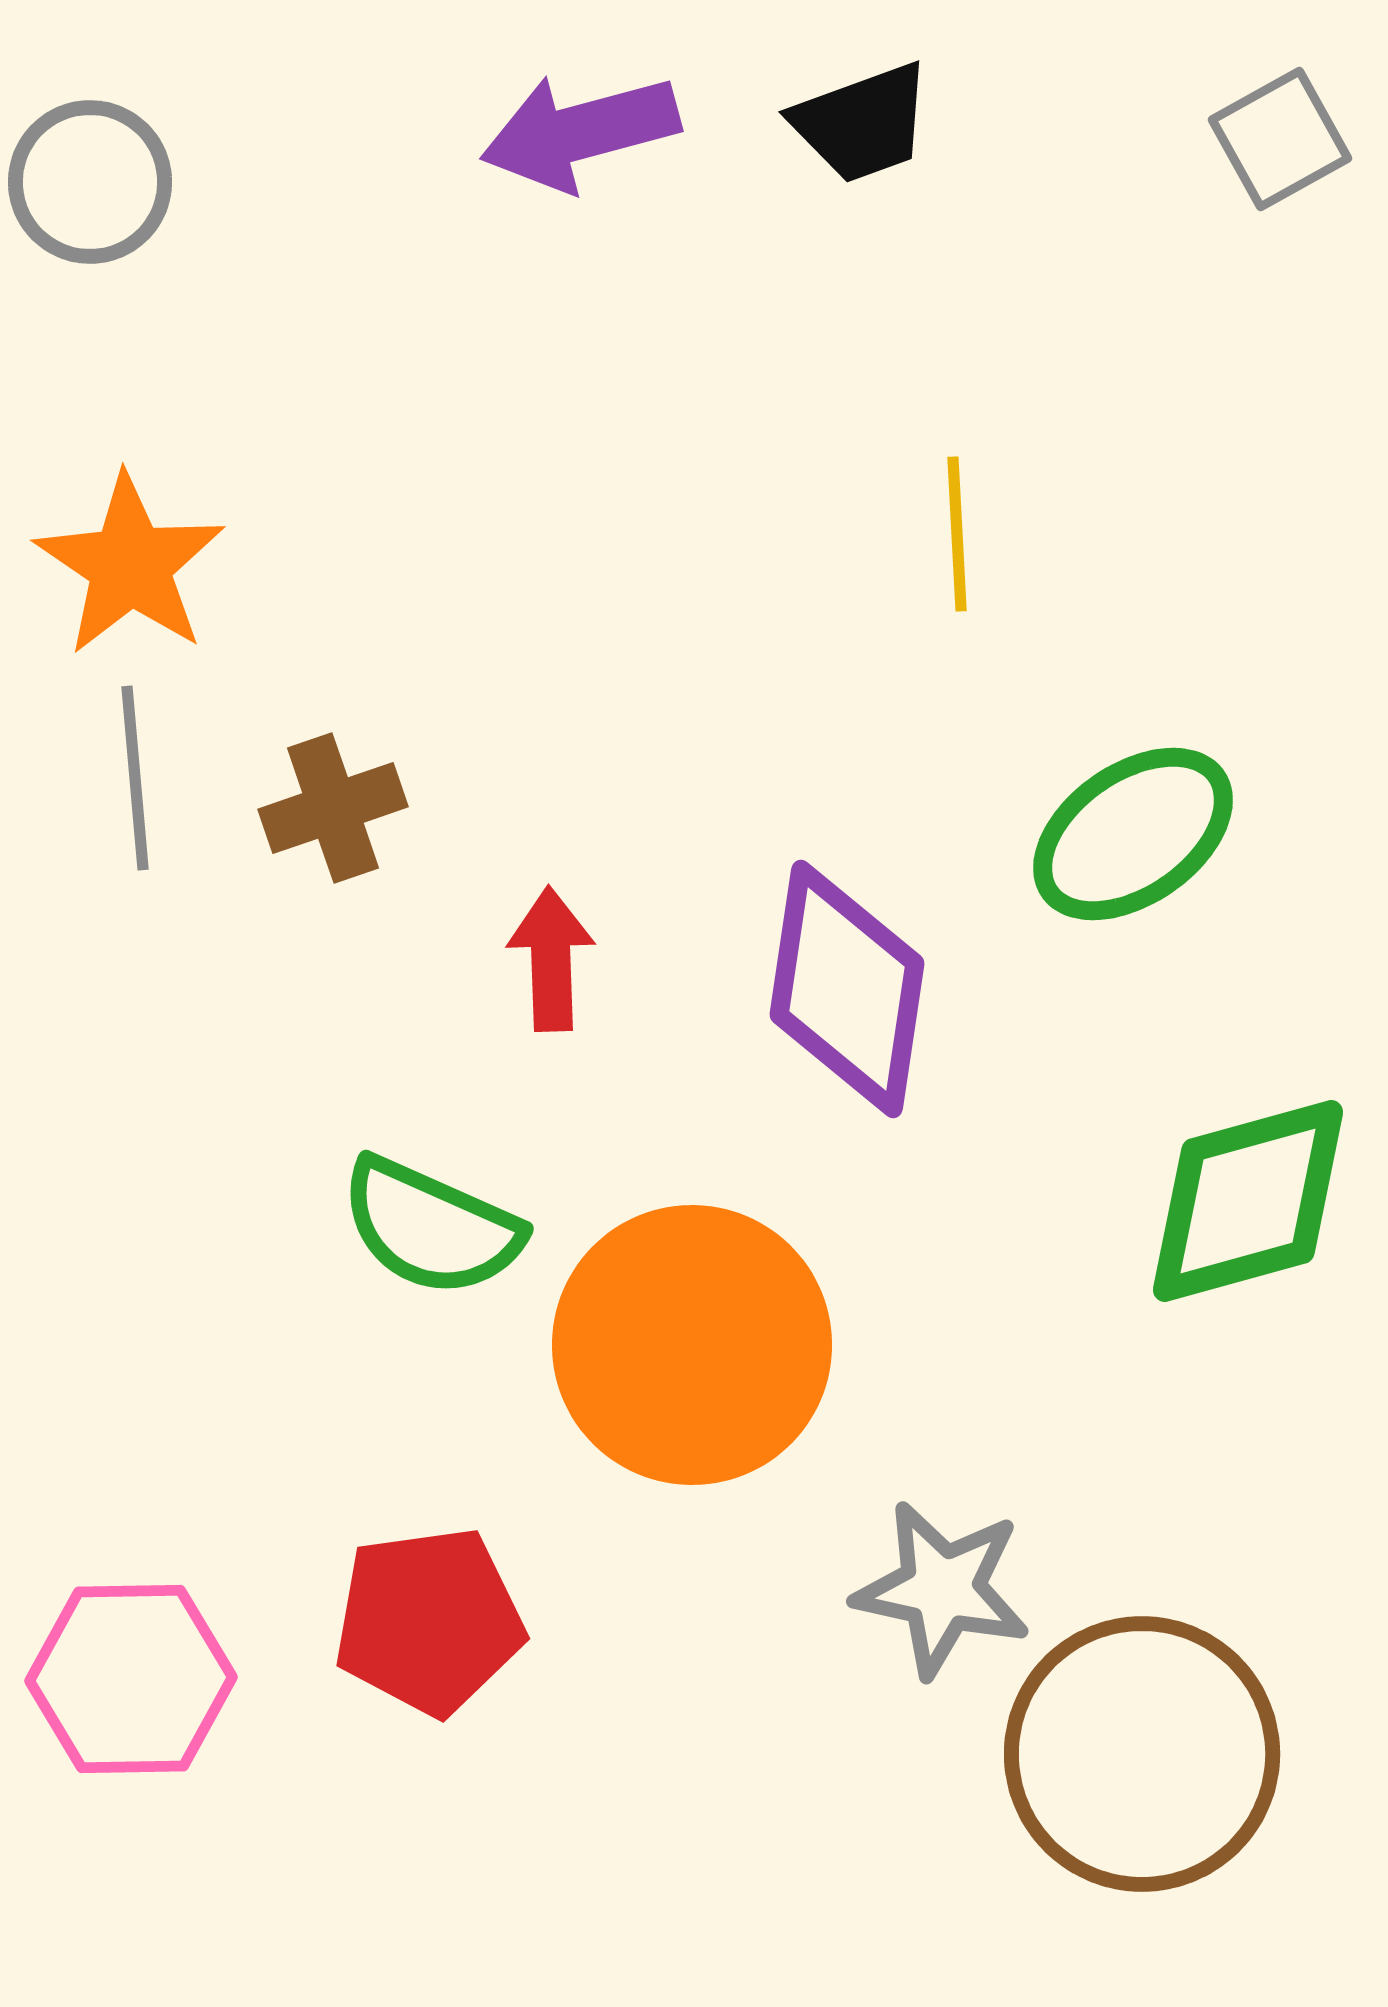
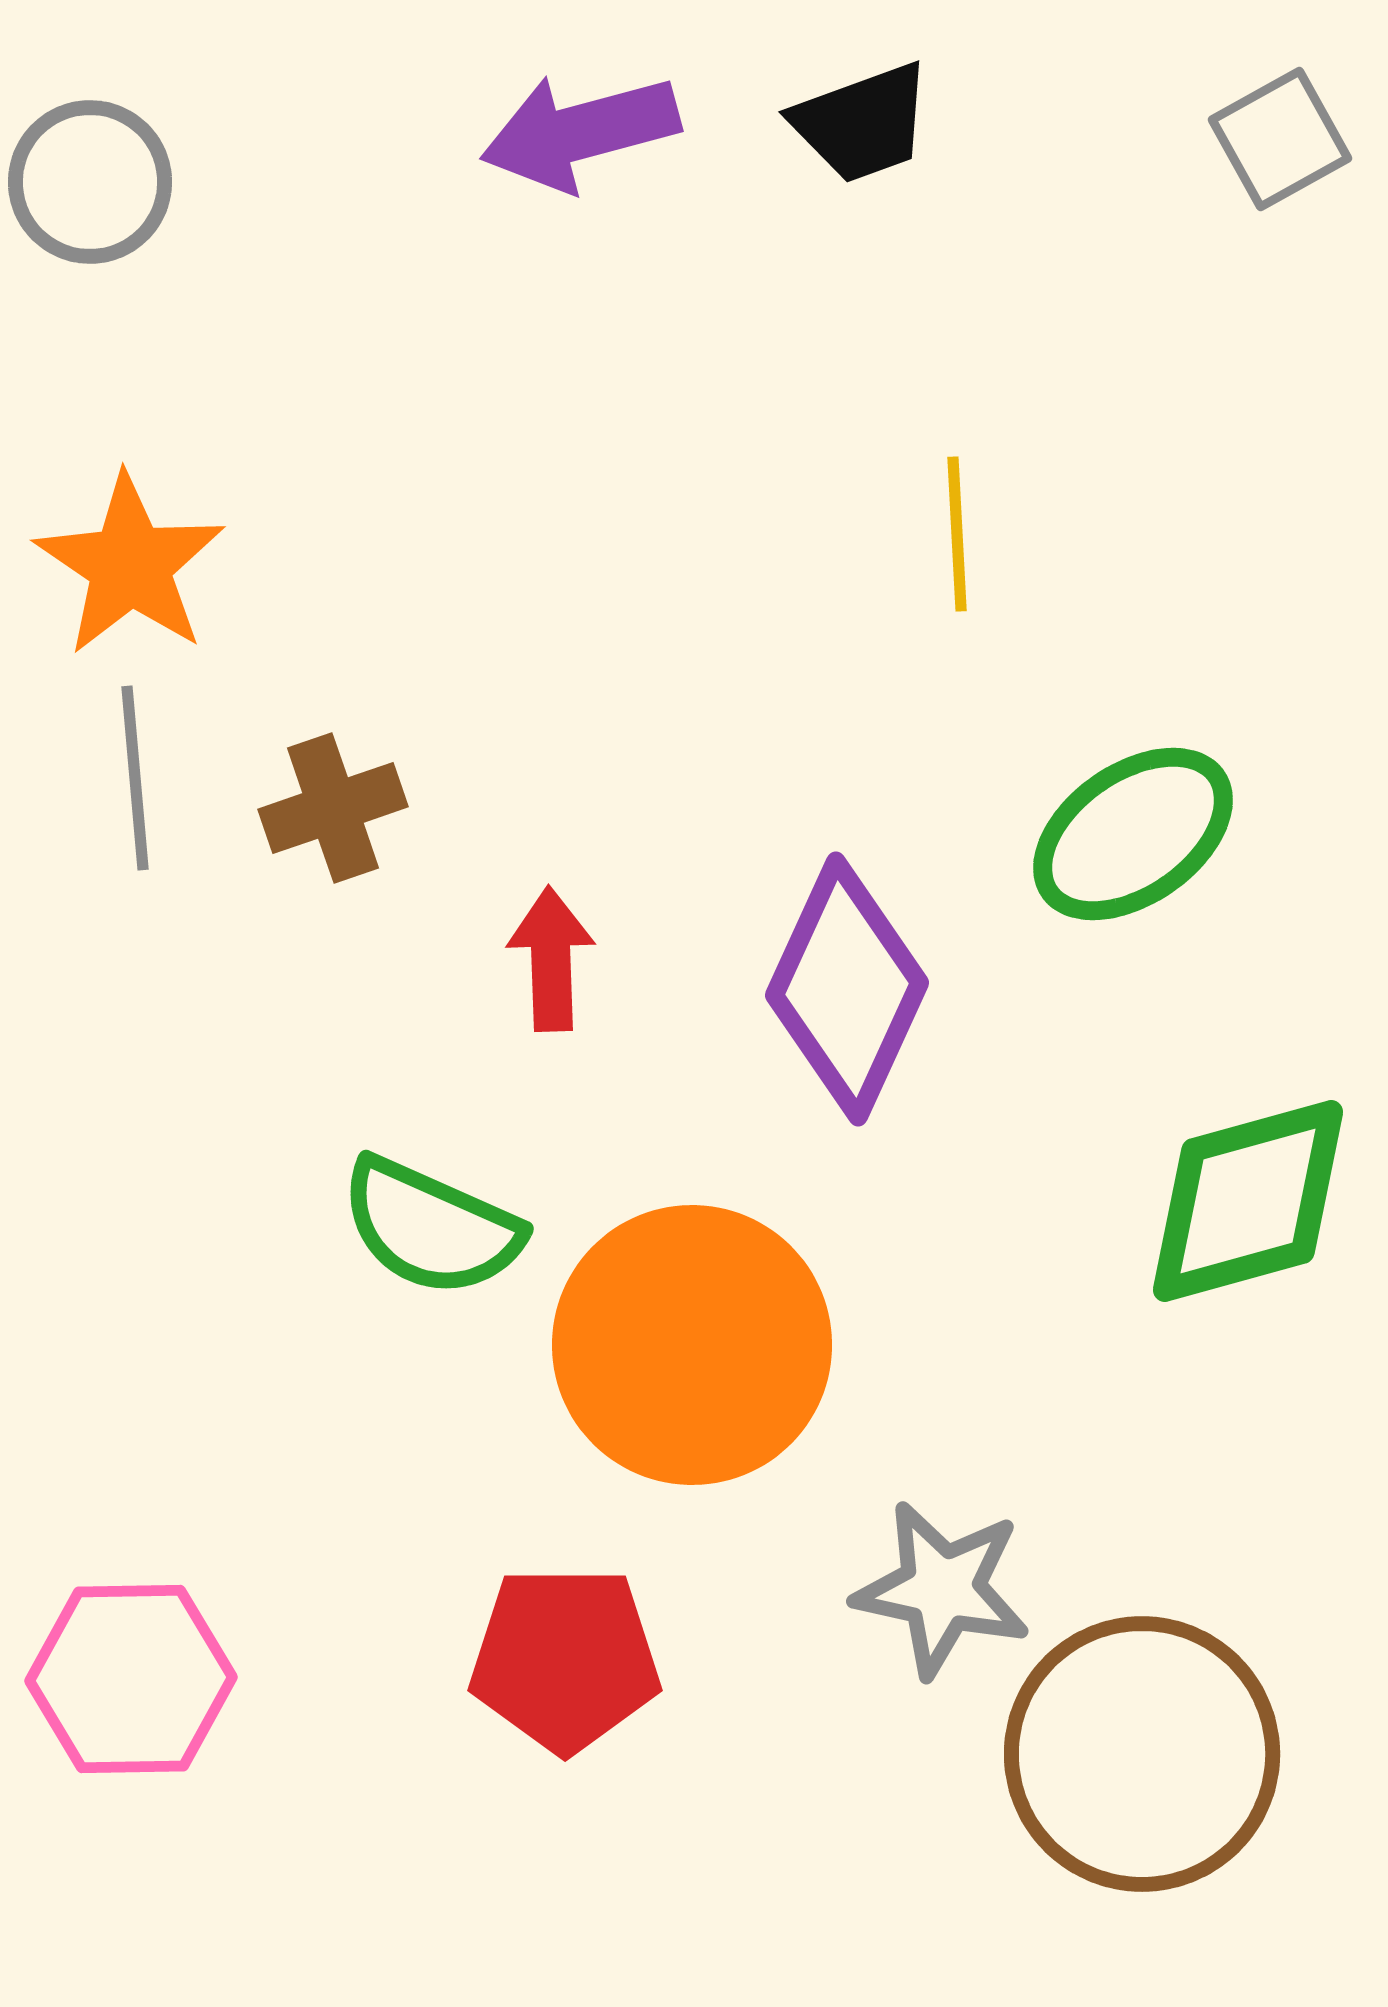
purple diamond: rotated 16 degrees clockwise
red pentagon: moved 136 px right, 38 px down; rotated 8 degrees clockwise
